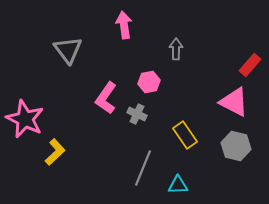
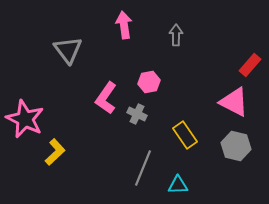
gray arrow: moved 14 px up
